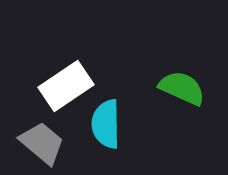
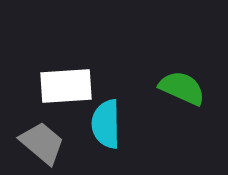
white rectangle: rotated 30 degrees clockwise
